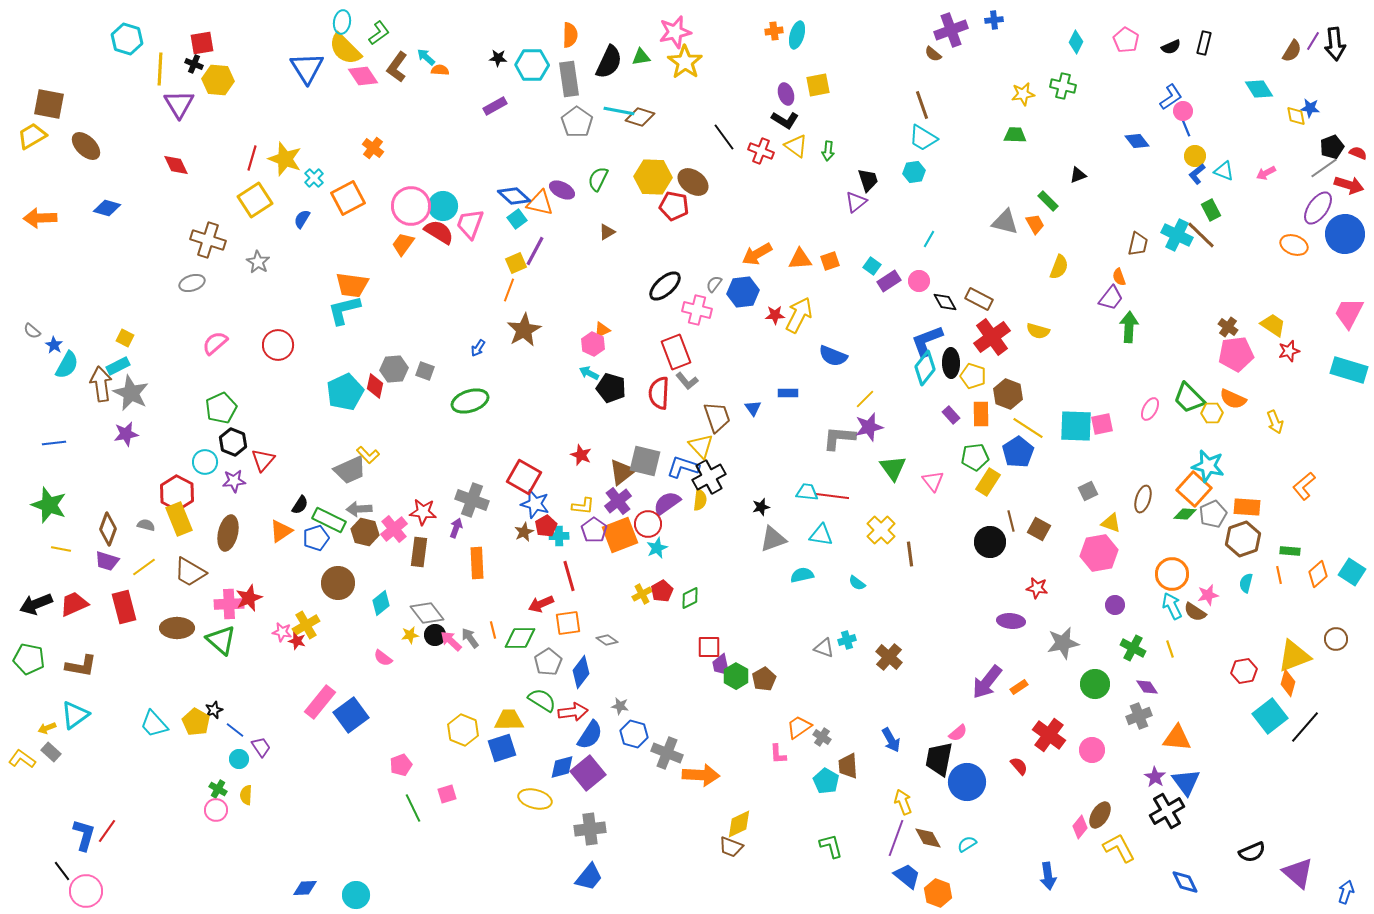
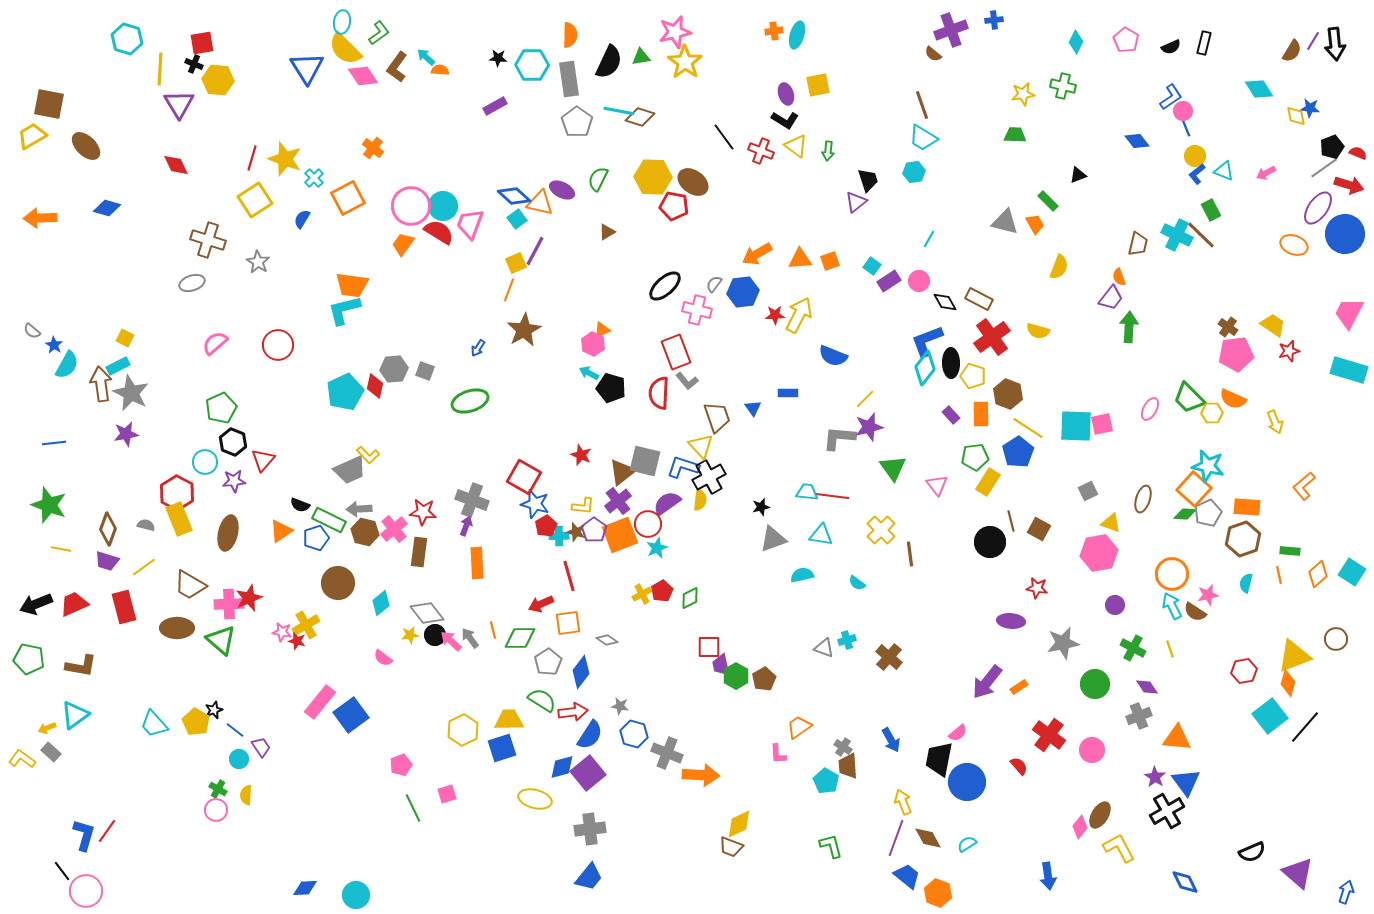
pink triangle at (933, 481): moved 4 px right, 4 px down
black semicircle at (300, 505): rotated 78 degrees clockwise
gray pentagon at (1213, 514): moved 5 px left, 1 px up
purple arrow at (456, 528): moved 10 px right, 2 px up
brown star at (524, 532): moved 52 px right; rotated 30 degrees counterclockwise
brown trapezoid at (190, 572): moved 13 px down
yellow hexagon at (463, 730): rotated 12 degrees clockwise
gray cross at (822, 737): moved 21 px right, 10 px down
